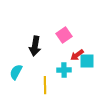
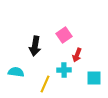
red arrow: rotated 32 degrees counterclockwise
cyan square: moved 7 px right, 17 px down
cyan semicircle: rotated 70 degrees clockwise
yellow line: moved 1 px up; rotated 24 degrees clockwise
